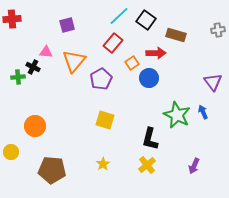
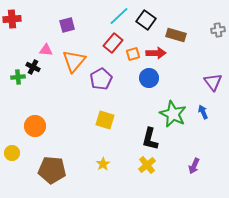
pink triangle: moved 2 px up
orange square: moved 1 px right, 9 px up; rotated 16 degrees clockwise
green star: moved 4 px left, 1 px up
yellow circle: moved 1 px right, 1 px down
